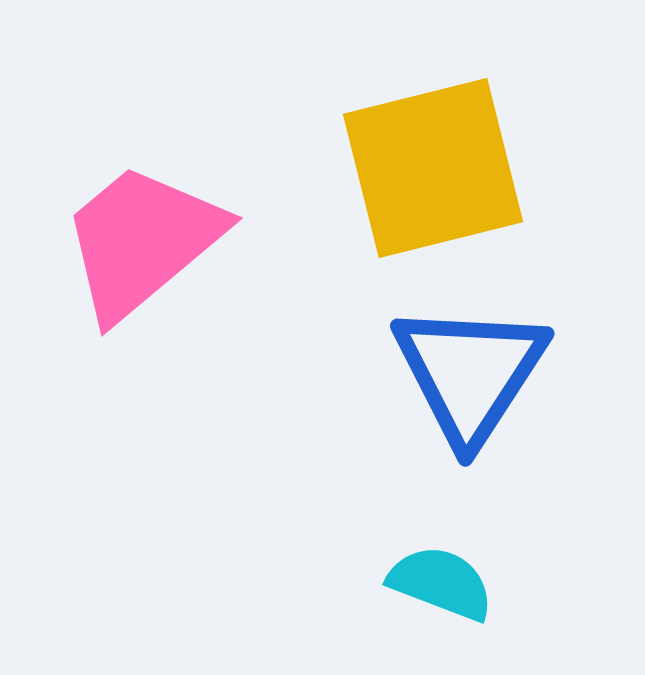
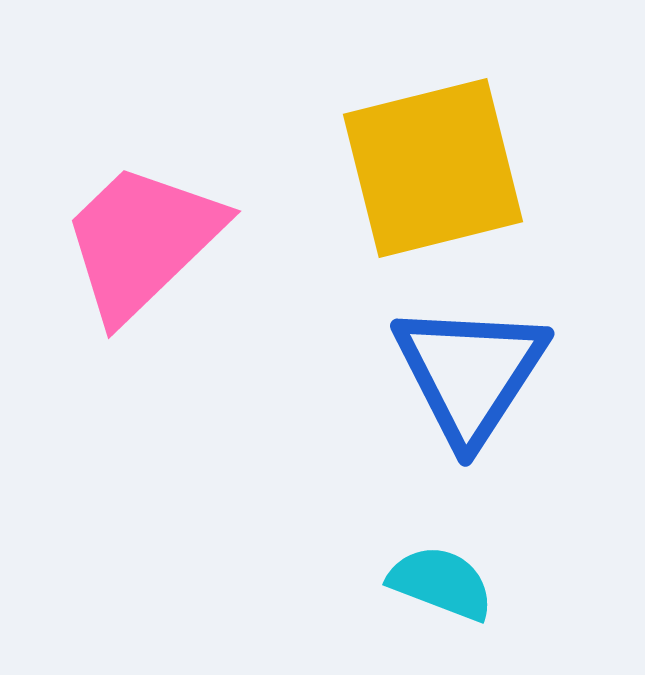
pink trapezoid: rotated 4 degrees counterclockwise
